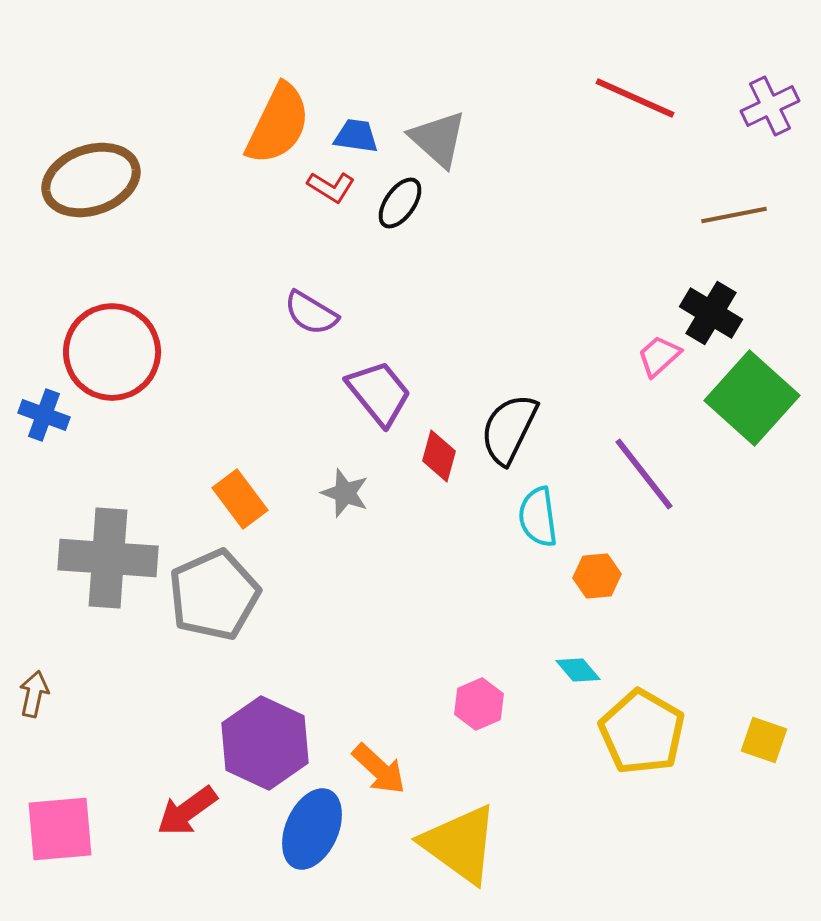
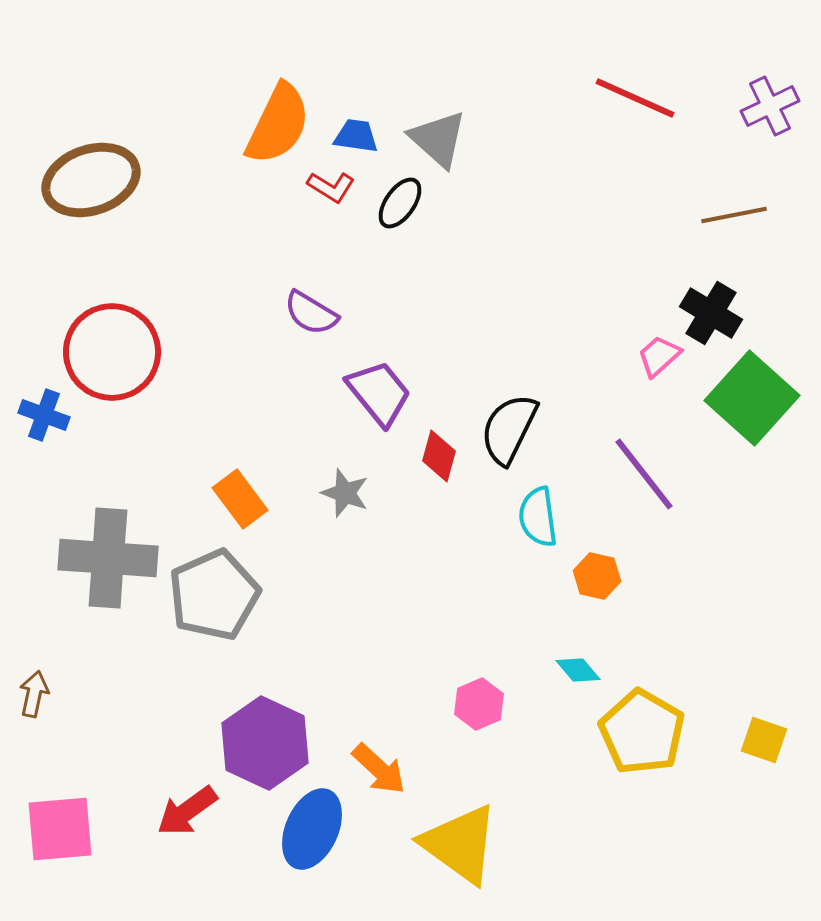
orange hexagon: rotated 18 degrees clockwise
